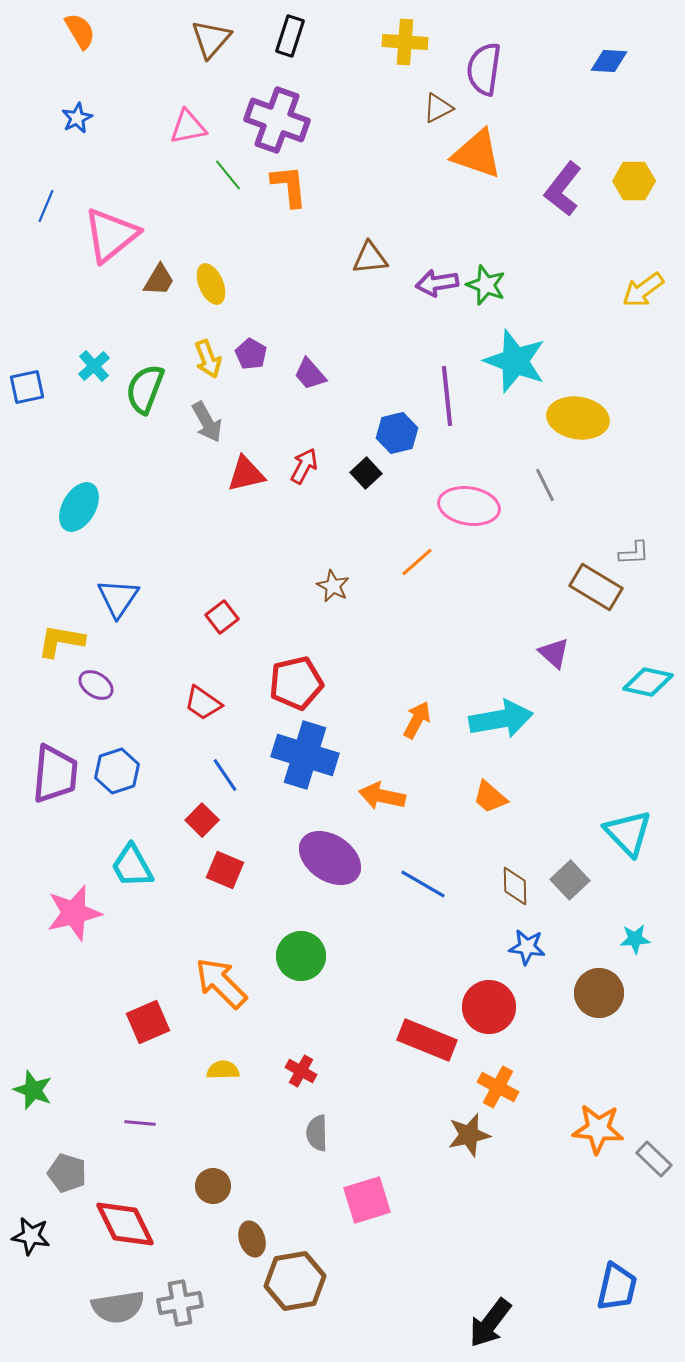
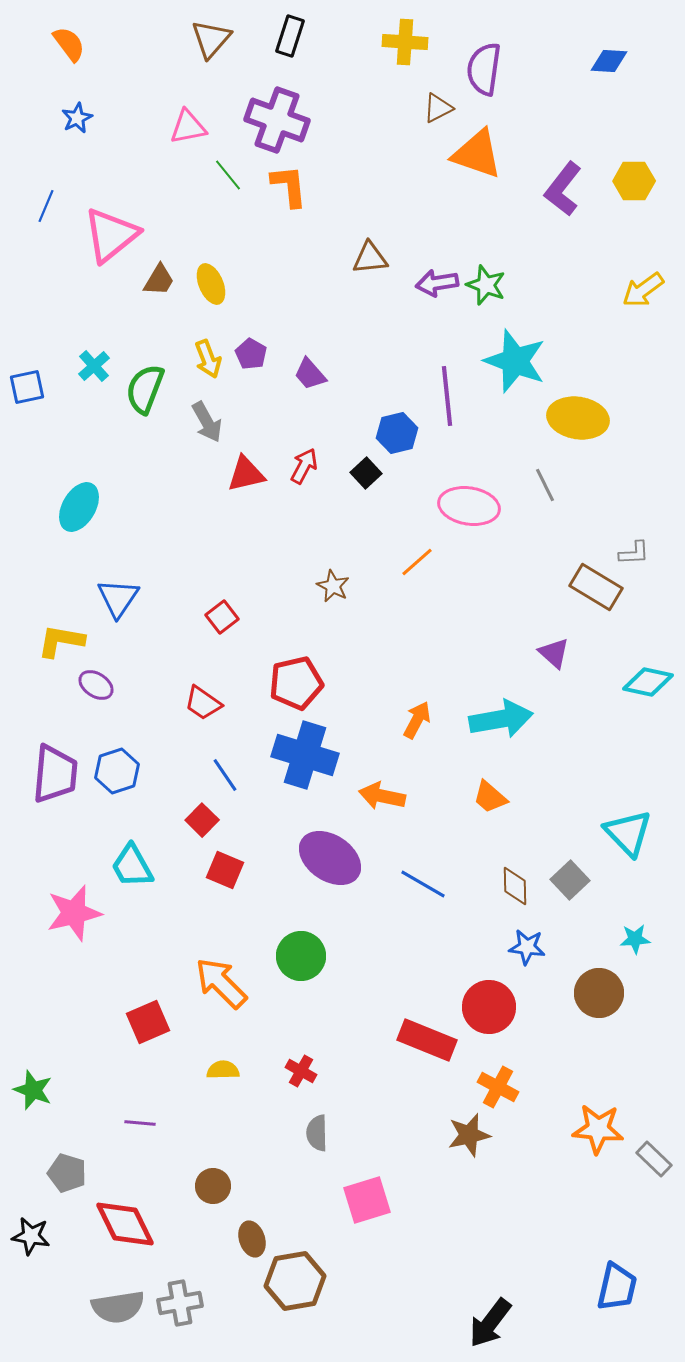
orange semicircle at (80, 31): moved 11 px left, 13 px down; rotated 6 degrees counterclockwise
